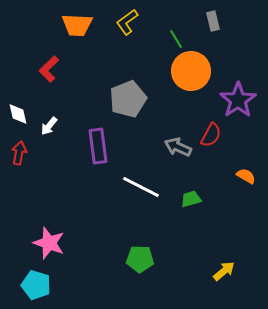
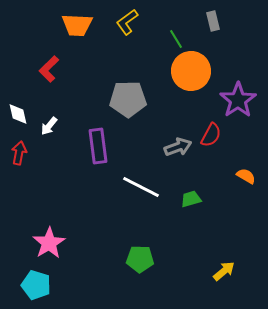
gray pentagon: rotated 21 degrees clockwise
gray arrow: rotated 136 degrees clockwise
pink star: rotated 20 degrees clockwise
